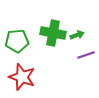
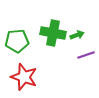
red star: moved 2 px right
